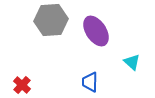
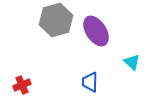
gray hexagon: moved 5 px right; rotated 12 degrees counterclockwise
red cross: rotated 24 degrees clockwise
